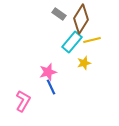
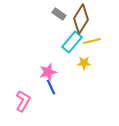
yellow line: moved 1 px down
yellow star: rotated 16 degrees clockwise
